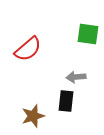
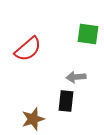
brown star: moved 3 px down
